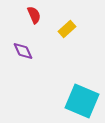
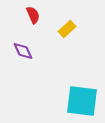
red semicircle: moved 1 px left
cyan square: rotated 16 degrees counterclockwise
